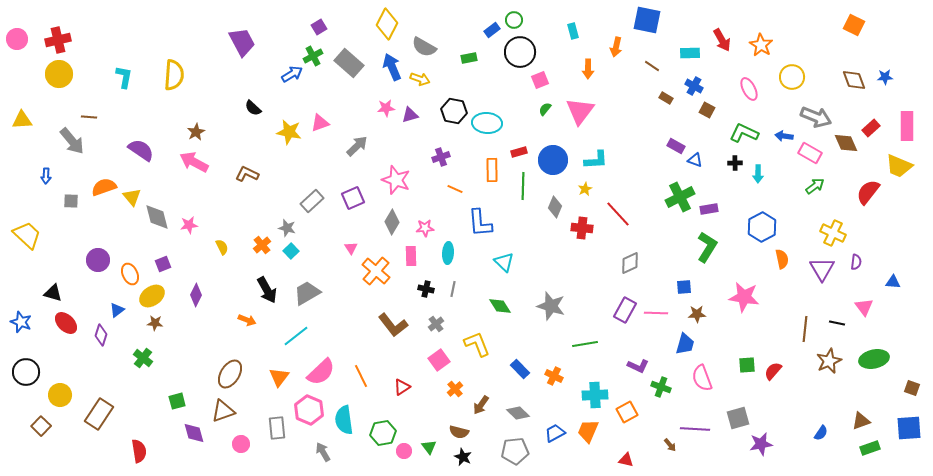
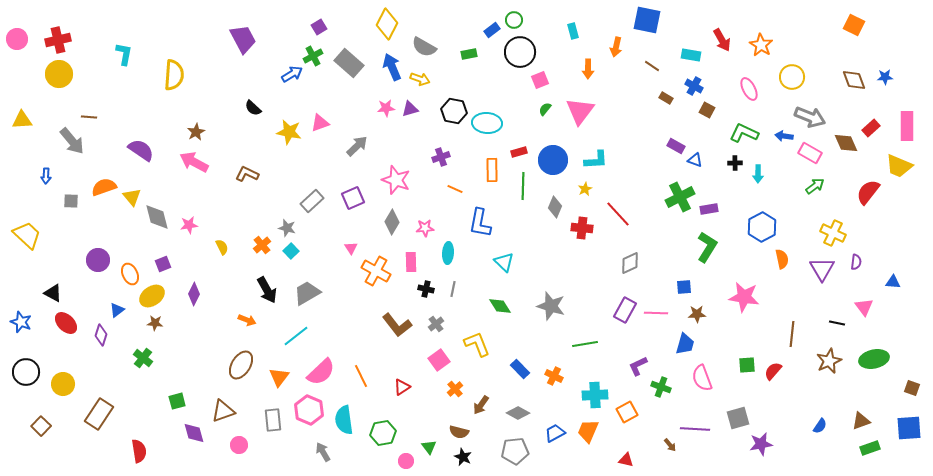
purple trapezoid at (242, 42): moved 1 px right, 3 px up
cyan rectangle at (690, 53): moved 1 px right, 2 px down; rotated 12 degrees clockwise
green rectangle at (469, 58): moved 4 px up
cyan L-shape at (124, 77): moved 23 px up
purple triangle at (410, 115): moved 6 px up
gray arrow at (816, 117): moved 6 px left
blue L-shape at (480, 223): rotated 16 degrees clockwise
pink rectangle at (411, 256): moved 6 px down
orange cross at (376, 271): rotated 12 degrees counterclockwise
black triangle at (53, 293): rotated 12 degrees clockwise
purple diamond at (196, 295): moved 2 px left, 1 px up
brown L-shape at (393, 325): moved 4 px right
brown line at (805, 329): moved 13 px left, 5 px down
purple L-shape at (638, 366): rotated 130 degrees clockwise
brown ellipse at (230, 374): moved 11 px right, 9 px up
yellow circle at (60, 395): moved 3 px right, 11 px up
gray diamond at (518, 413): rotated 15 degrees counterclockwise
gray rectangle at (277, 428): moved 4 px left, 8 px up
blue semicircle at (821, 433): moved 1 px left, 7 px up
pink circle at (241, 444): moved 2 px left, 1 px down
pink circle at (404, 451): moved 2 px right, 10 px down
